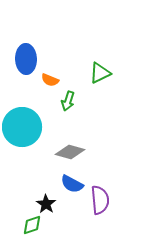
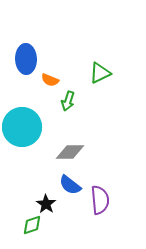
gray diamond: rotated 16 degrees counterclockwise
blue semicircle: moved 2 px left, 1 px down; rotated 10 degrees clockwise
